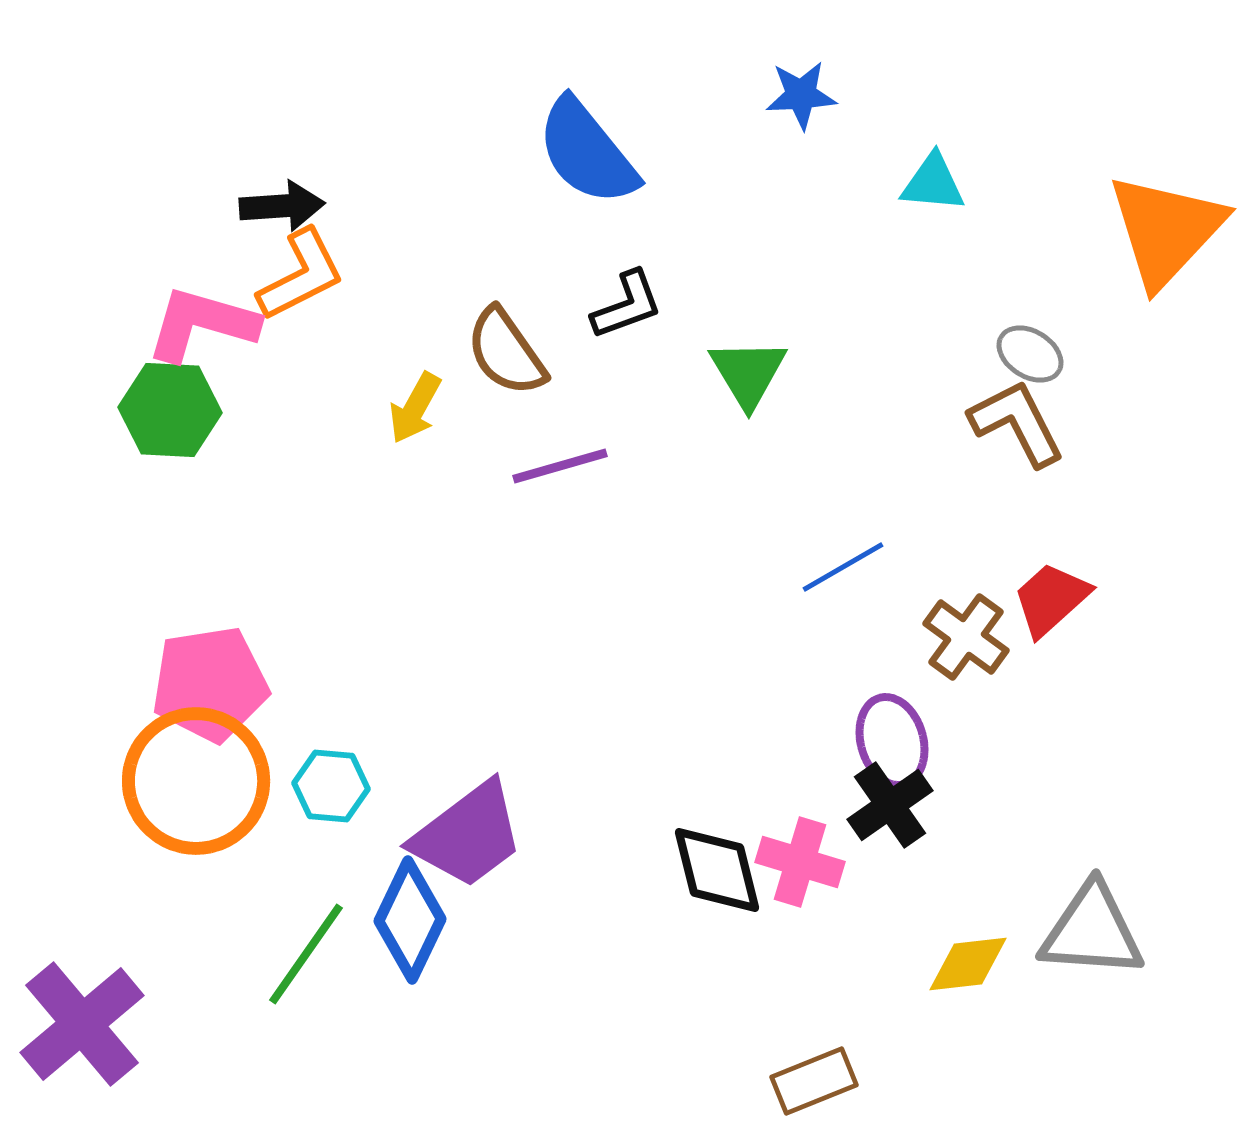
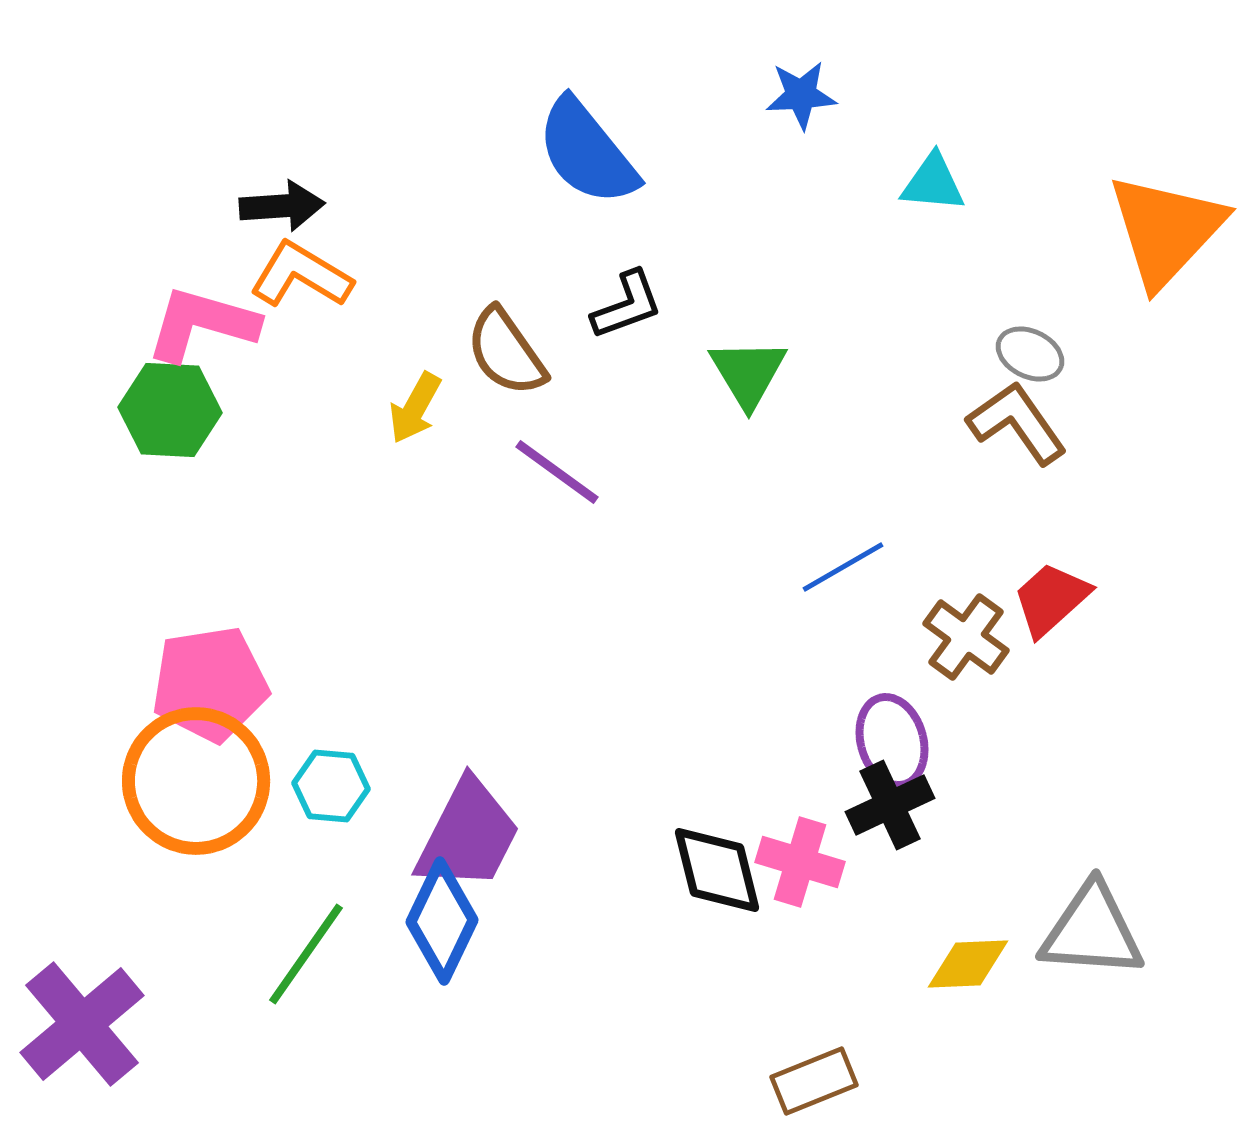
orange L-shape: rotated 122 degrees counterclockwise
gray ellipse: rotated 6 degrees counterclockwise
brown L-shape: rotated 8 degrees counterclockwise
purple line: moved 3 px left, 6 px down; rotated 52 degrees clockwise
black cross: rotated 10 degrees clockwise
purple trapezoid: rotated 26 degrees counterclockwise
blue diamond: moved 32 px right, 1 px down
yellow diamond: rotated 4 degrees clockwise
